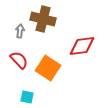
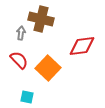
brown cross: moved 2 px left
gray arrow: moved 1 px right, 2 px down
orange square: rotated 10 degrees clockwise
